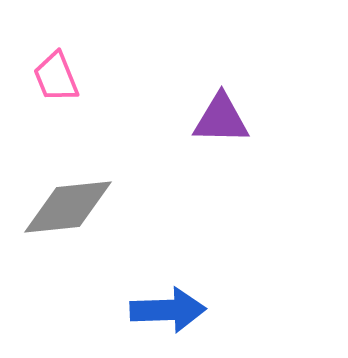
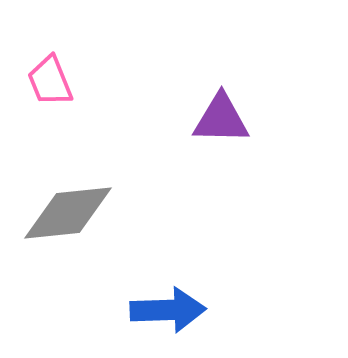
pink trapezoid: moved 6 px left, 4 px down
gray diamond: moved 6 px down
